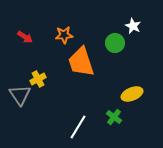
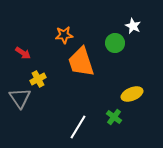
red arrow: moved 2 px left, 16 px down
gray triangle: moved 3 px down
